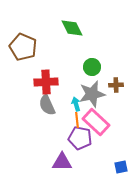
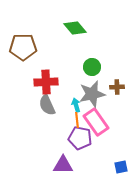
green diamond: moved 3 px right; rotated 15 degrees counterclockwise
brown pentagon: rotated 24 degrees counterclockwise
brown cross: moved 1 px right, 2 px down
cyan arrow: moved 1 px down
pink rectangle: rotated 12 degrees clockwise
purple triangle: moved 1 px right, 3 px down
